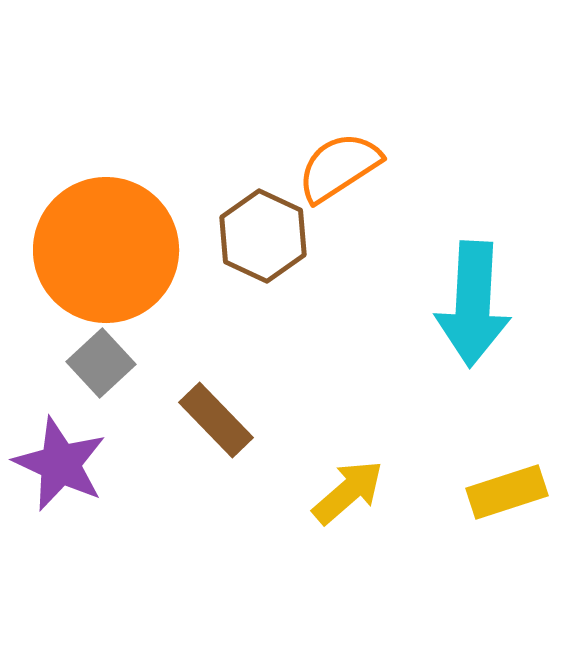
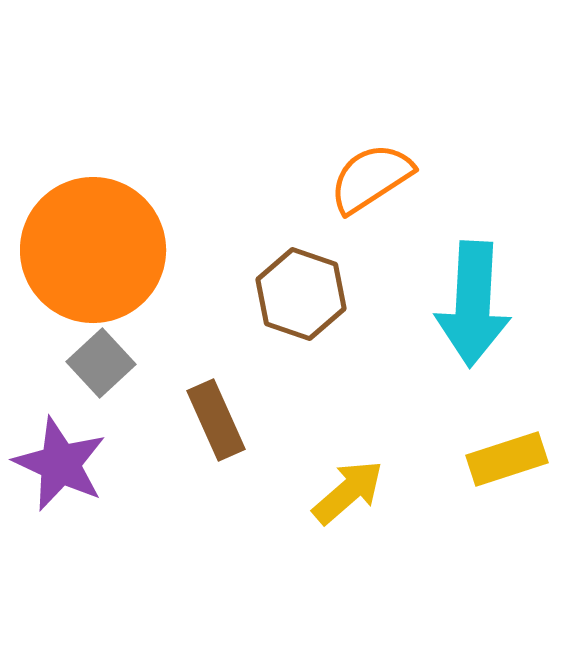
orange semicircle: moved 32 px right, 11 px down
brown hexagon: moved 38 px right, 58 px down; rotated 6 degrees counterclockwise
orange circle: moved 13 px left
brown rectangle: rotated 20 degrees clockwise
yellow rectangle: moved 33 px up
